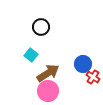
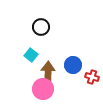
blue circle: moved 10 px left, 1 px down
brown arrow: rotated 55 degrees counterclockwise
red cross: moved 1 px left; rotated 16 degrees counterclockwise
pink circle: moved 5 px left, 2 px up
